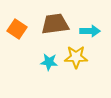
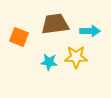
orange square: moved 2 px right, 8 px down; rotated 12 degrees counterclockwise
